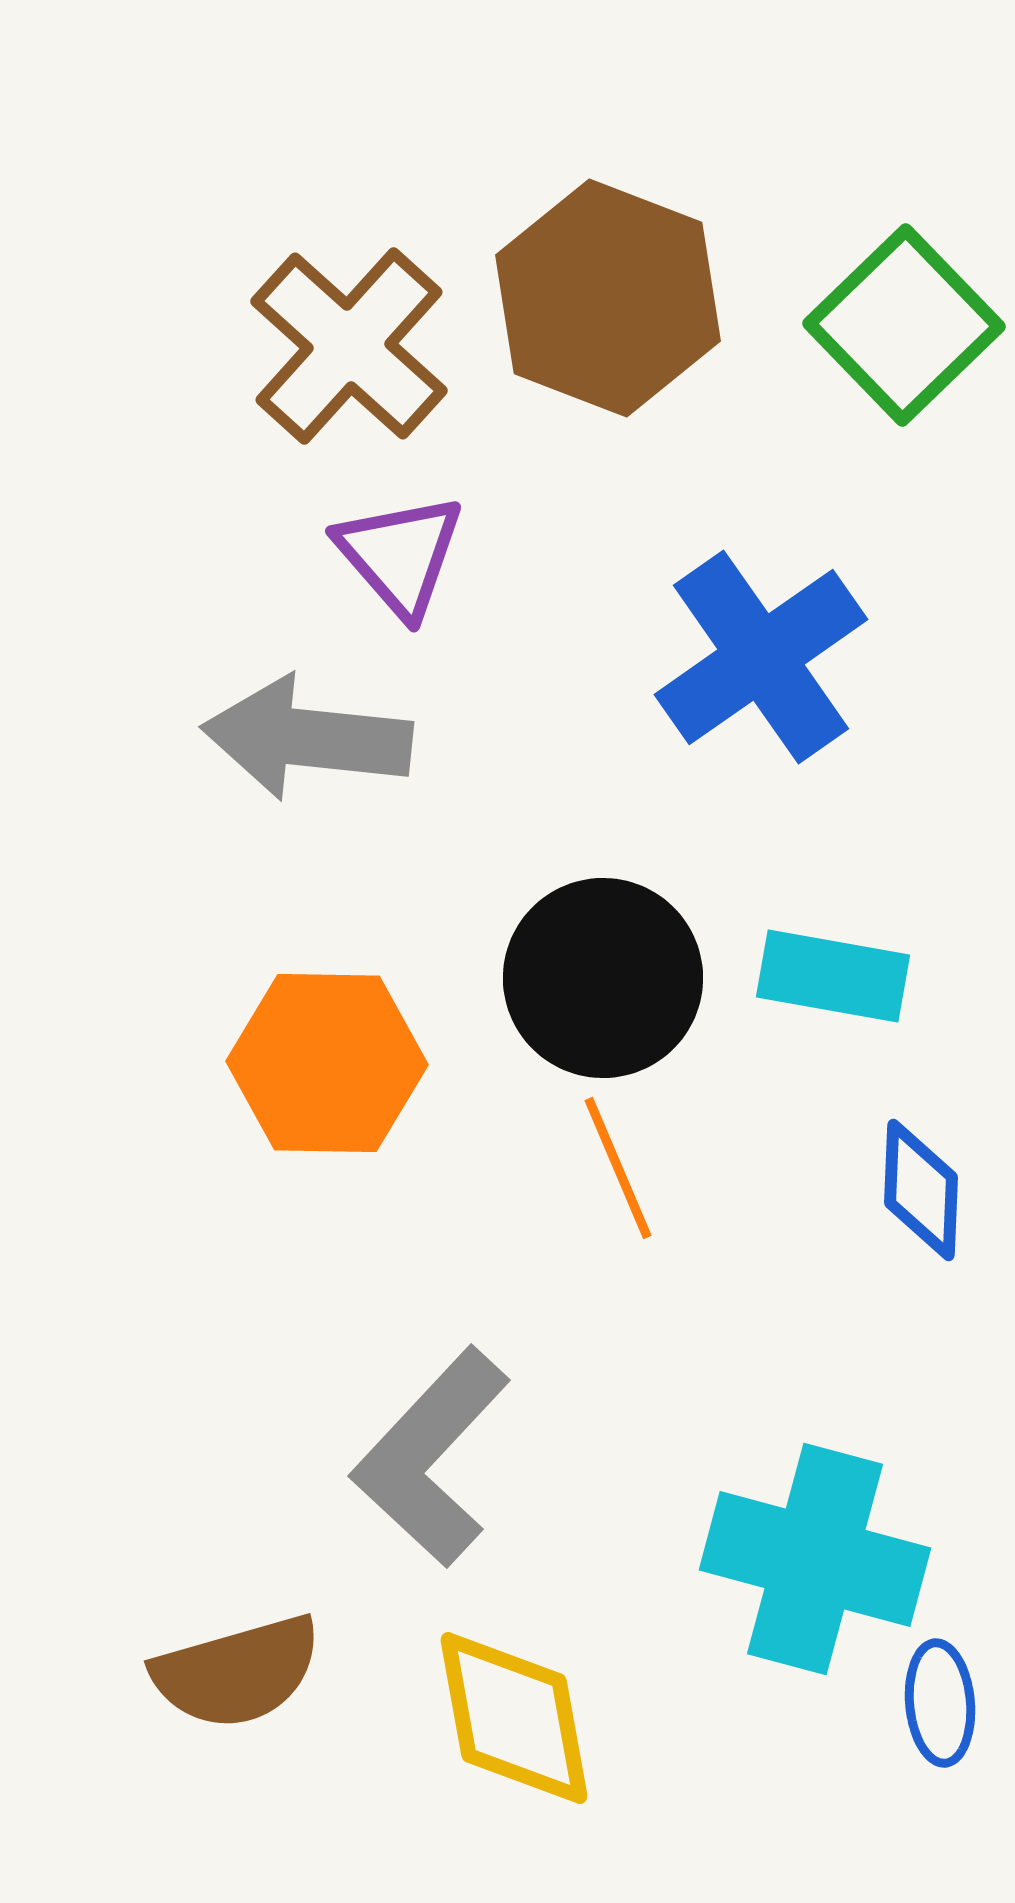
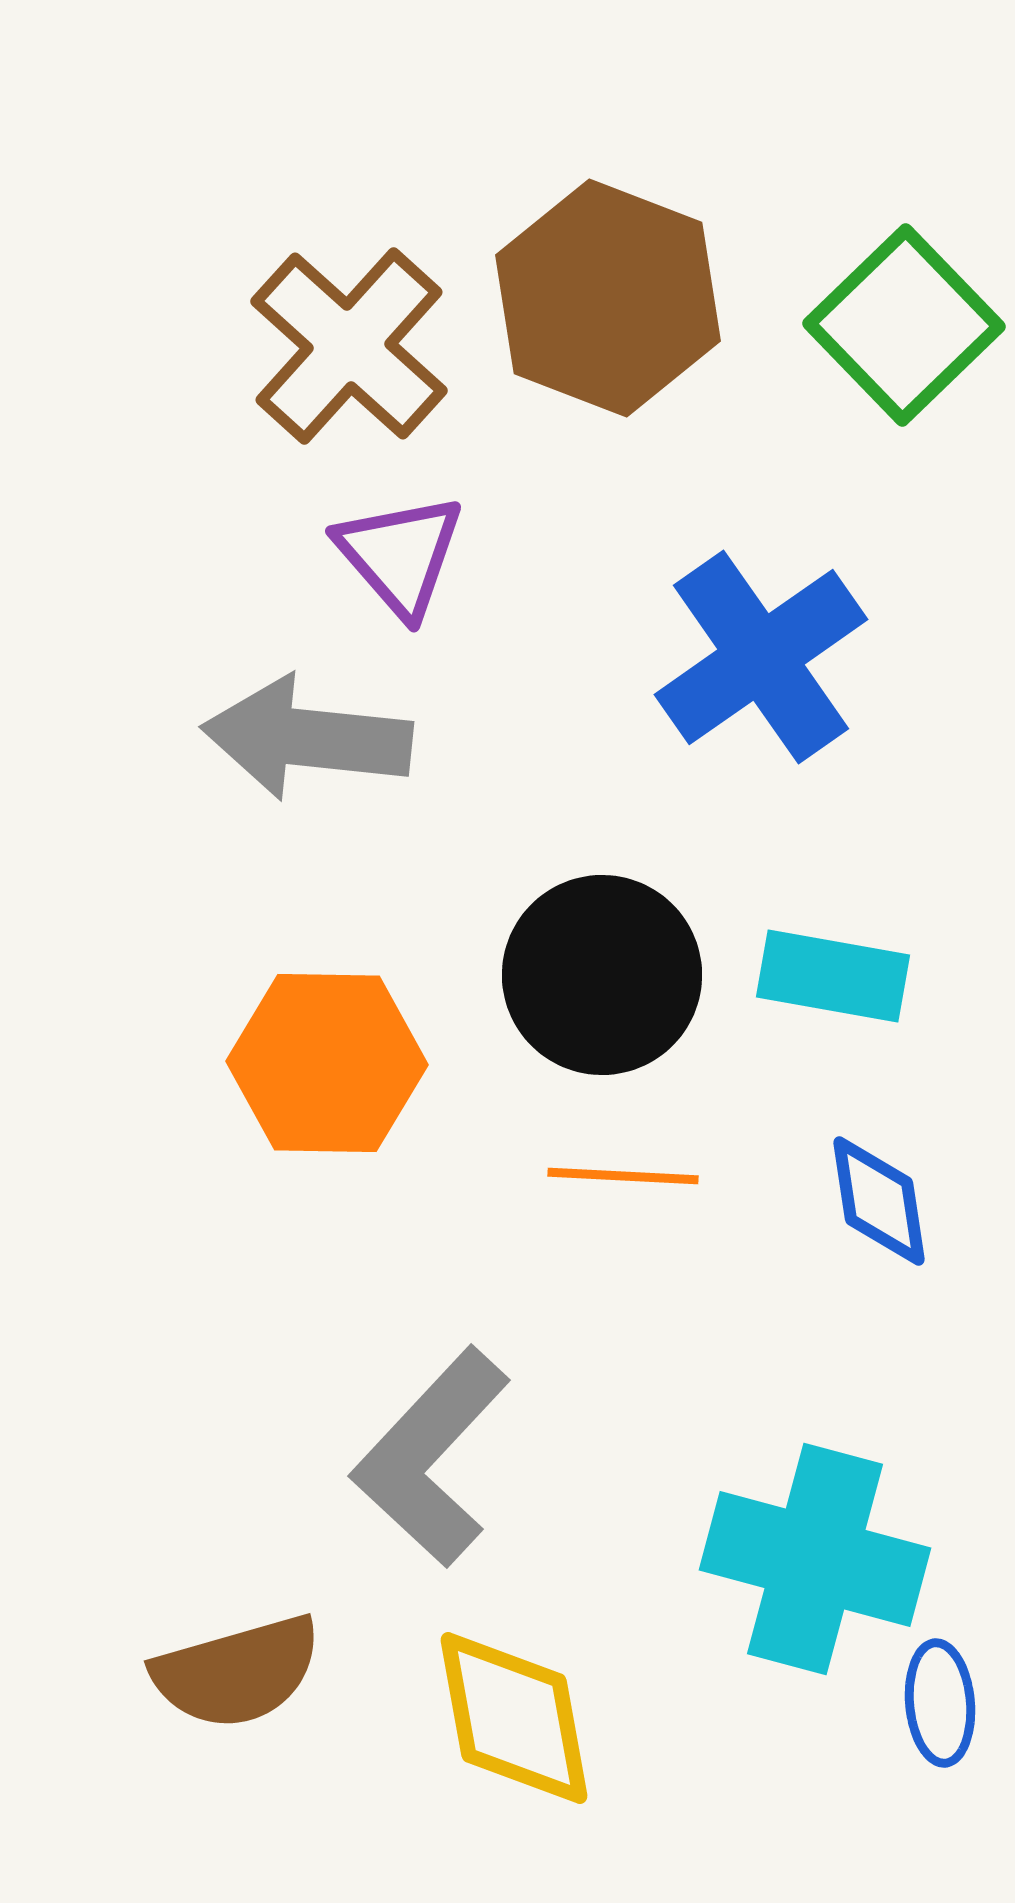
black circle: moved 1 px left, 3 px up
orange line: moved 5 px right, 8 px down; rotated 64 degrees counterclockwise
blue diamond: moved 42 px left, 11 px down; rotated 11 degrees counterclockwise
